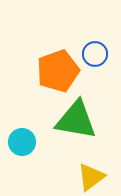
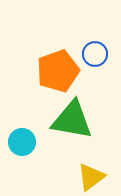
green triangle: moved 4 px left
